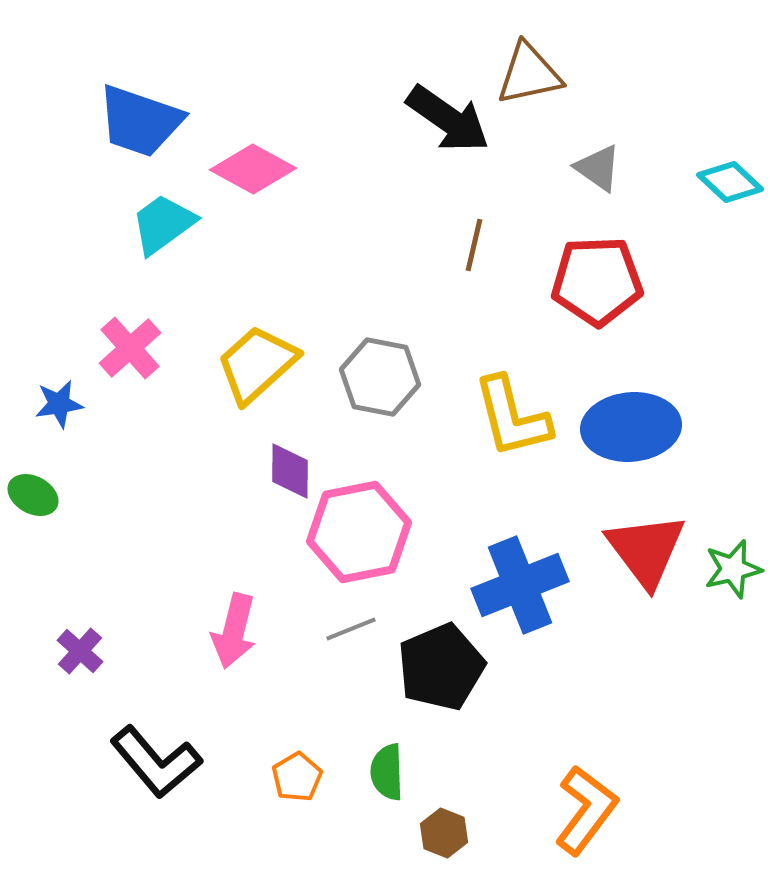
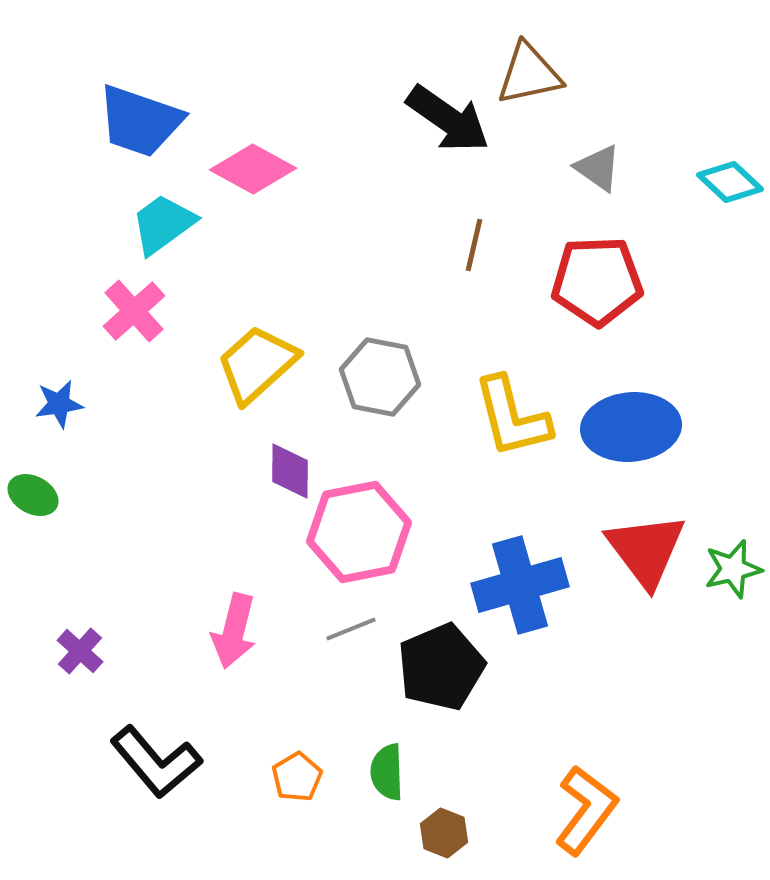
pink cross: moved 4 px right, 37 px up
blue cross: rotated 6 degrees clockwise
